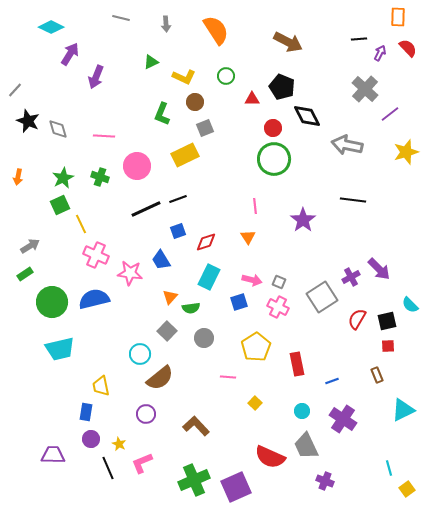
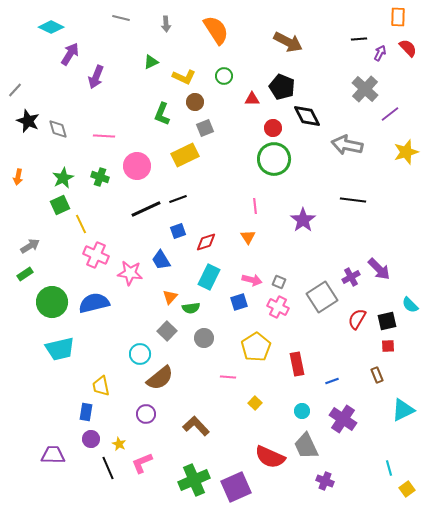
green circle at (226, 76): moved 2 px left
blue semicircle at (94, 299): moved 4 px down
